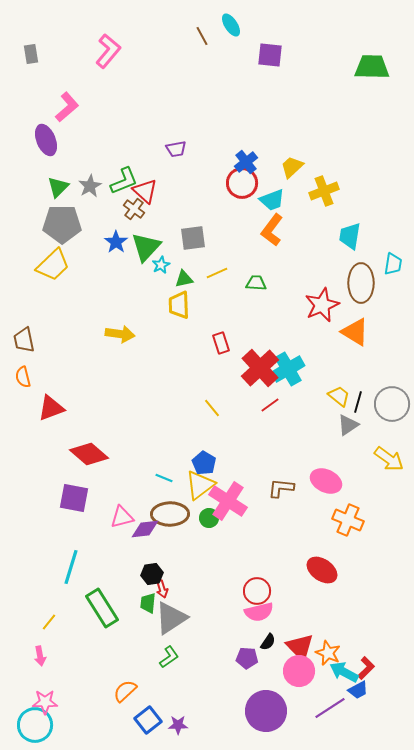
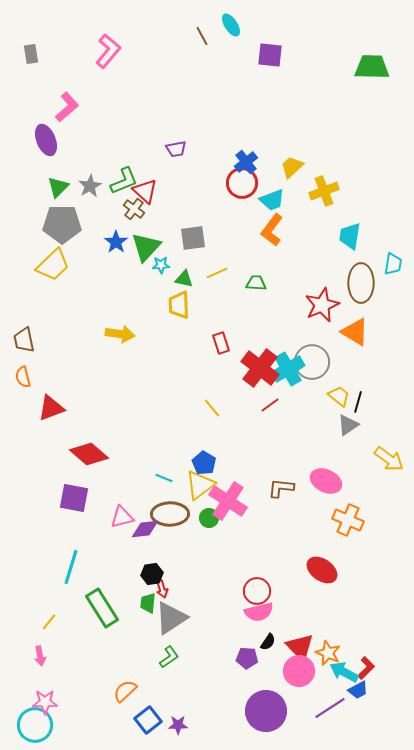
cyan star at (161, 265): rotated 24 degrees clockwise
green triangle at (184, 279): rotated 24 degrees clockwise
red cross at (260, 368): rotated 9 degrees counterclockwise
gray circle at (392, 404): moved 80 px left, 42 px up
